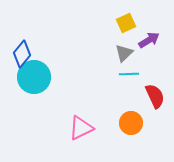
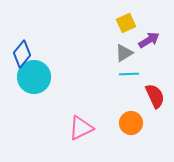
gray triangle: rotated 12 degrees clockwise
